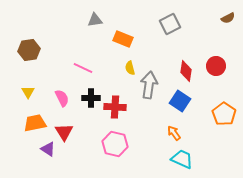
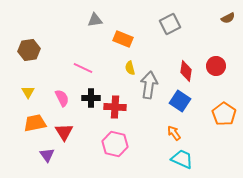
purple triangle: moved 1 px left, 6 px down; rotated 21 degrees clockwise
